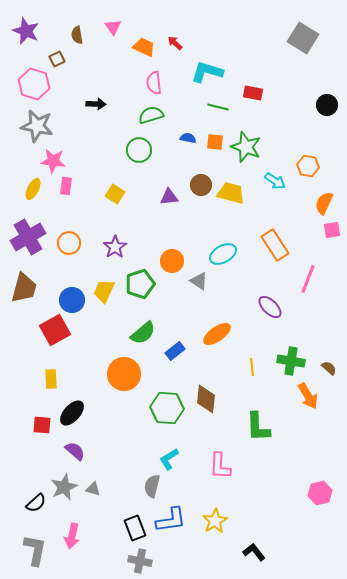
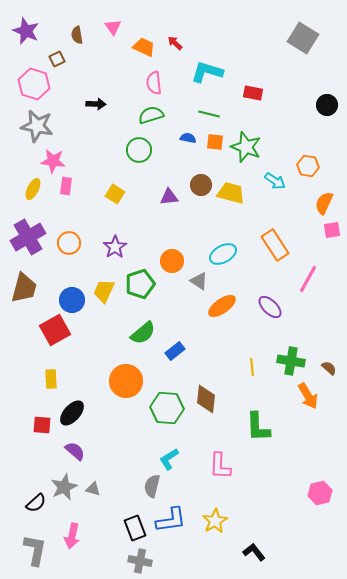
green line at (218, 107): moved 9 px left, 7 px down
pink line at (308, 279): rotated 8 degrees clockwise
orange ellipse at (217, 334): moved 5 px right, 28 px up
orange circle at (124, 374): moved 2 px right, 7 px down
